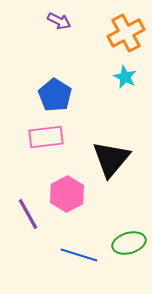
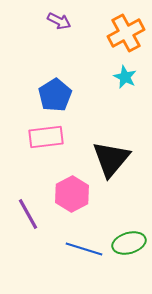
blue pentagon: rotated 8 degrees clockwise
pink hexagon: moved 5 px right
blue line: moved 5 px right, 6 px up
